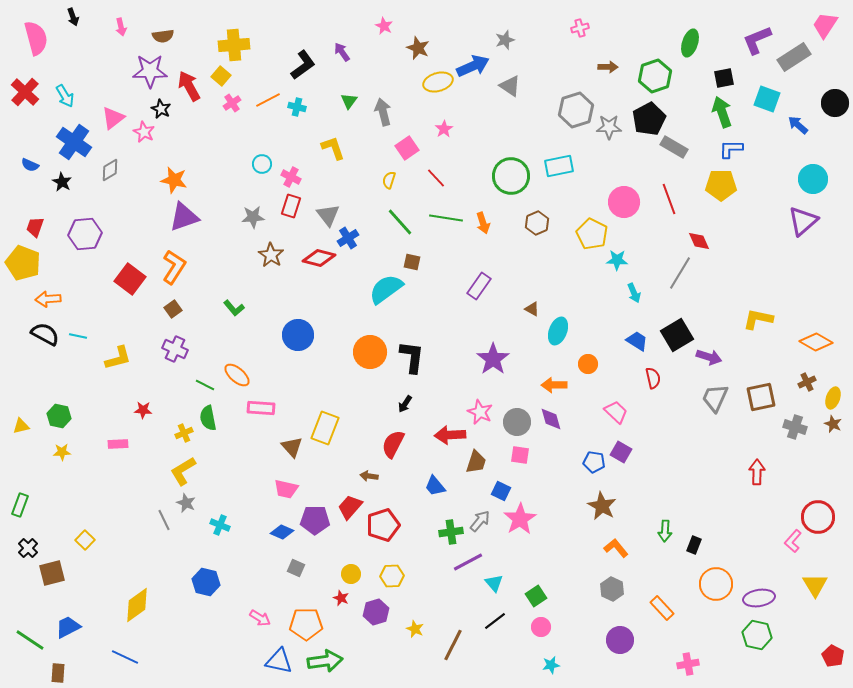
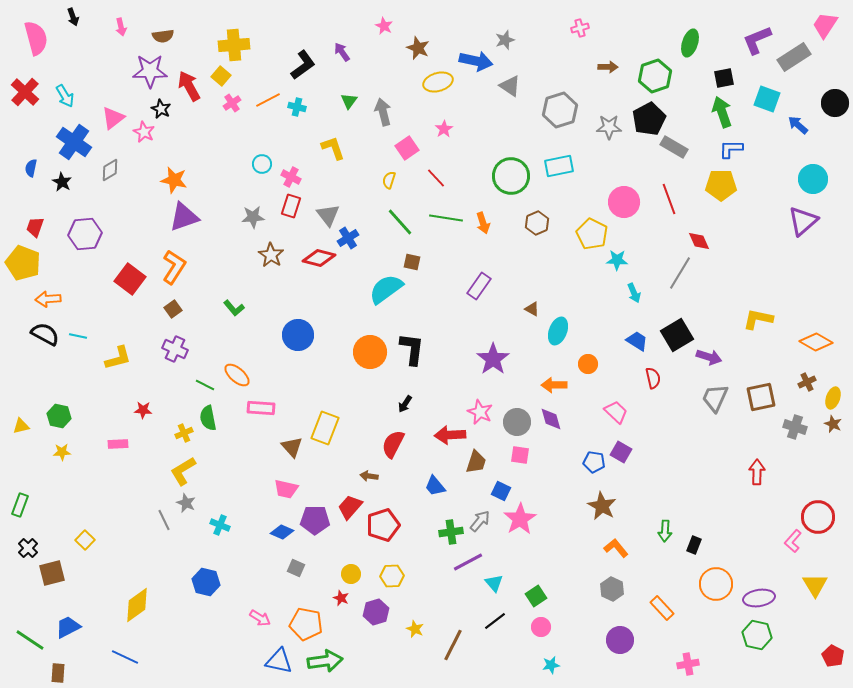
blue arrow at (473, 66): moved 3 px right, 5 px up; rotated 36 degrees clockwise
gray hexagon at (576, 110): moved 16 px left
blue semicircle at (30, 165): moved 1 px right, 3 px down; rotated 78 degrees clockwise
black L-shape at (412, 357): moved 8 px up
orange pentagon at (306, 624): rotated 12 degrees clockwise
